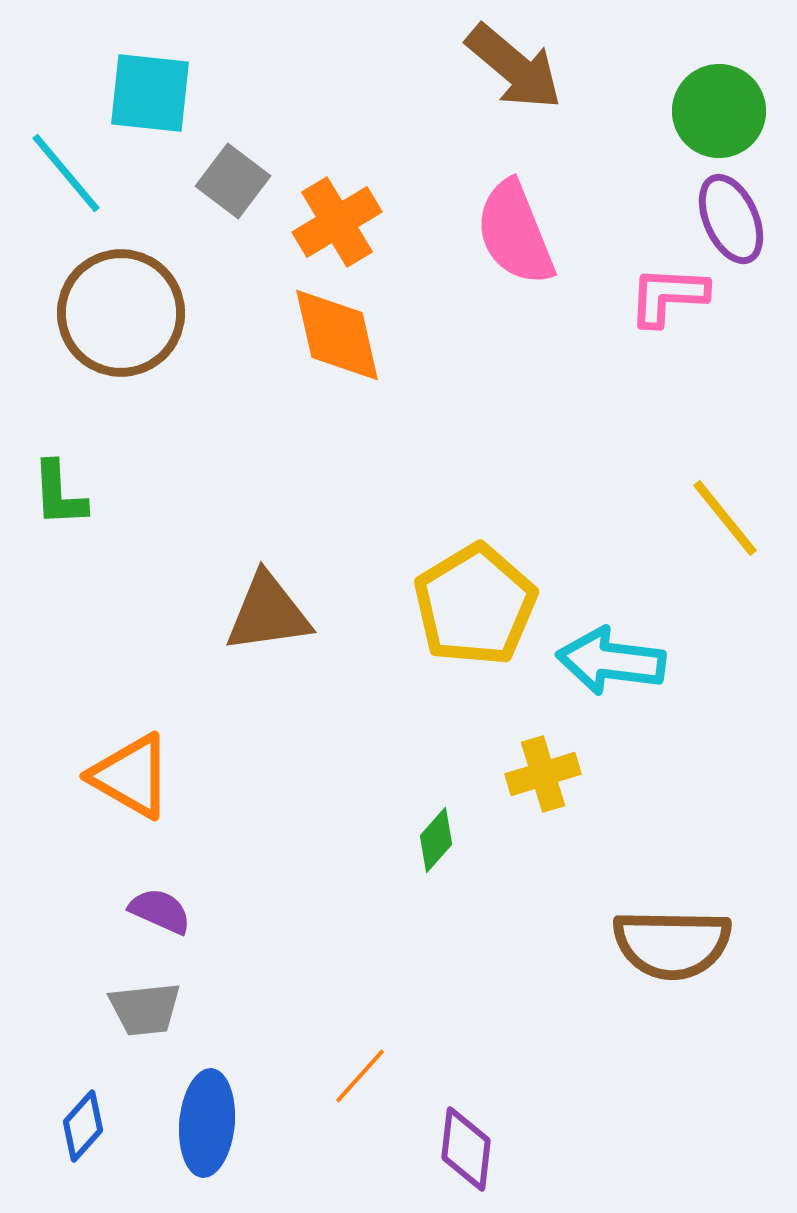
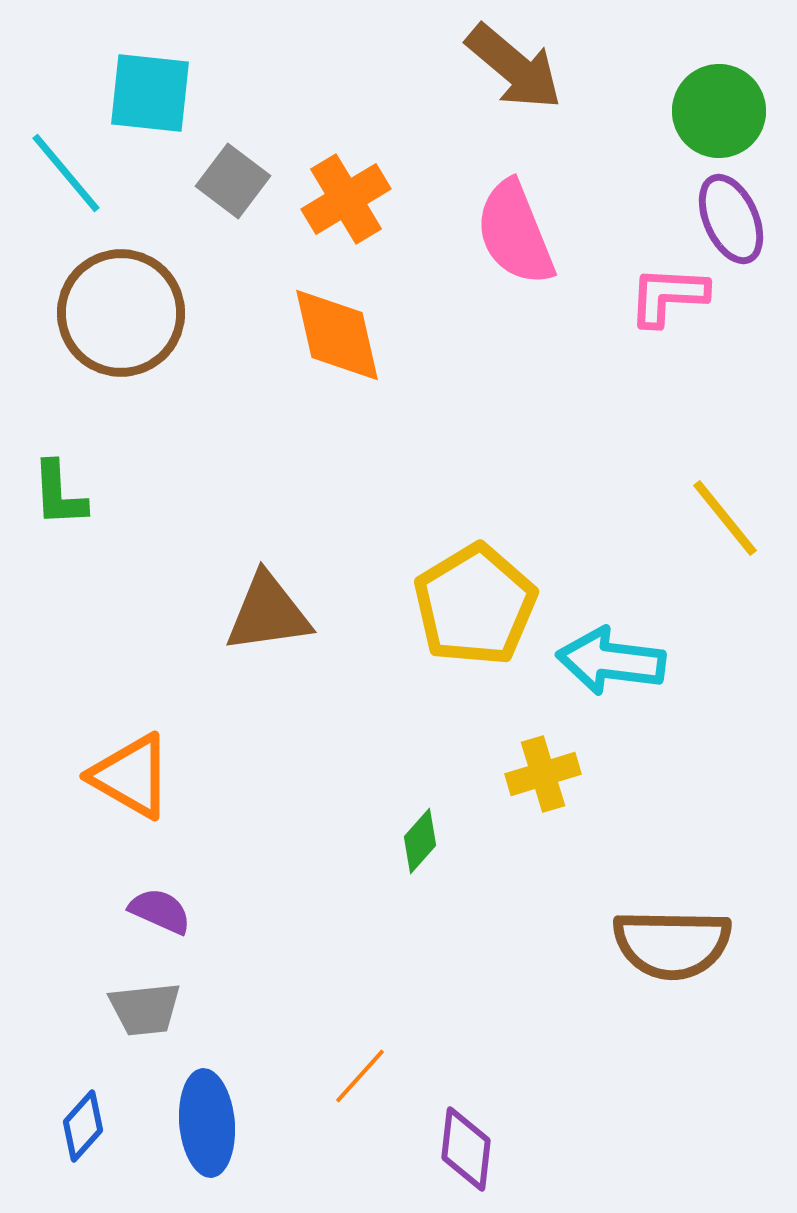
orange cross: moved 9 px right, 23 px up
green diamond: moved 16 px left, 1 px down
blue ellipse: rotated 10 degrees counterclockwise
